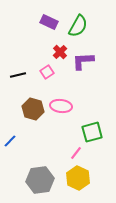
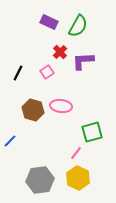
black line: moved 2 px up; rotated 49 degrees counterclockwise
brown hexagon: moved 1 px down
